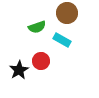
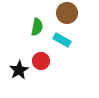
green semicircle: rotated 60 degrees counterclockwise
